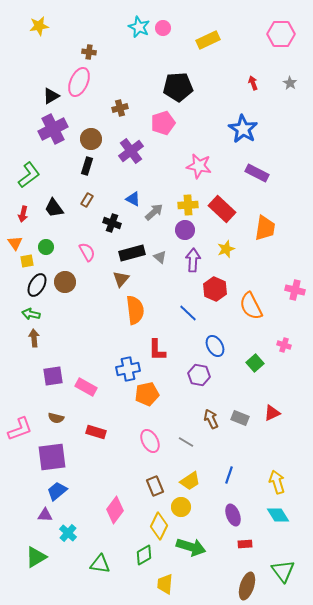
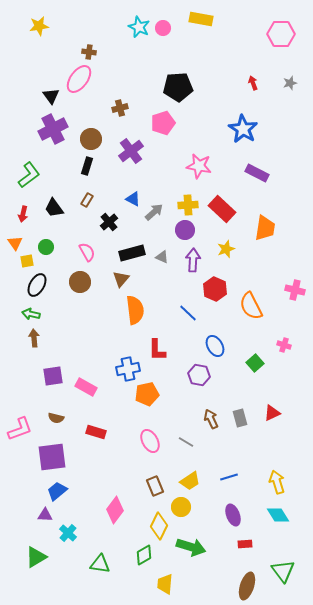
yellow rectangle at (208, 40): moved 7 px left, 21 px up; rotated 35 degrees clockwise
pink ellipse at (79, 82): moved 3 px up; rotated 12 degrees clockwise
gray star at (290, 83): rotated 24 degrees clockwise
black triangle at (51, 96): rotated 36 degrees counterclockwise
black cross at (112, 223): moved 3 px left, 1 px up; rotated 30 degrees clockwise
gray triangle at (160, 257): moved 2 px right; rotated 16 degrees counterclockwise
brown circle at (65, 282): moved 15 px right
gray rectangle at (240, 418): rotated 54 degrees clockwise
blue line at (229, 475): moved 2 px down; rotated 54 degrees clockwise
